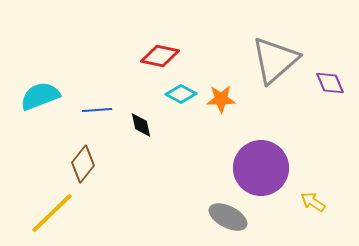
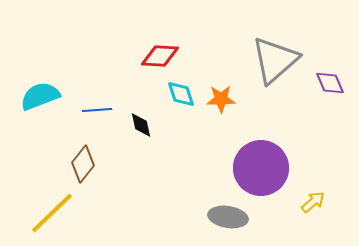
red diamond: rotated 9 degrees counterclockwise
cyan diamond: rotated 44 degrees clockwise
yellow arrow: rotated 105 degrees clockwise
gray ellipse: rotated 18 degrees counterclockwise
